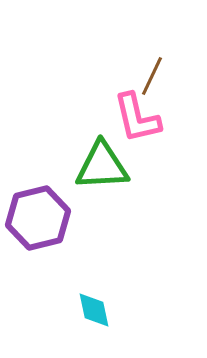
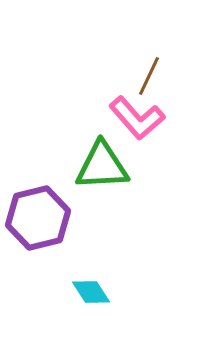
brown line: moved 3 px left
pink L-shape: rotated 28 degrees counterclockwise
cyan diamond: moved 3 px left, 18 px up; rotated 21 degrees counterclockwise
